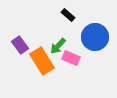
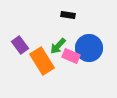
black rectangle: rotated 32 degrees counterclockwise
blue circle: moved 6 px left, 11 px down
pink rectangle: moved 2 px up
